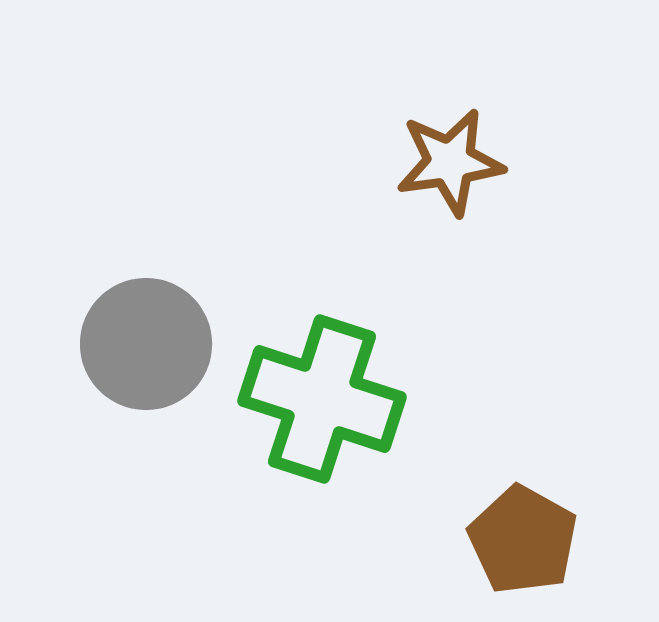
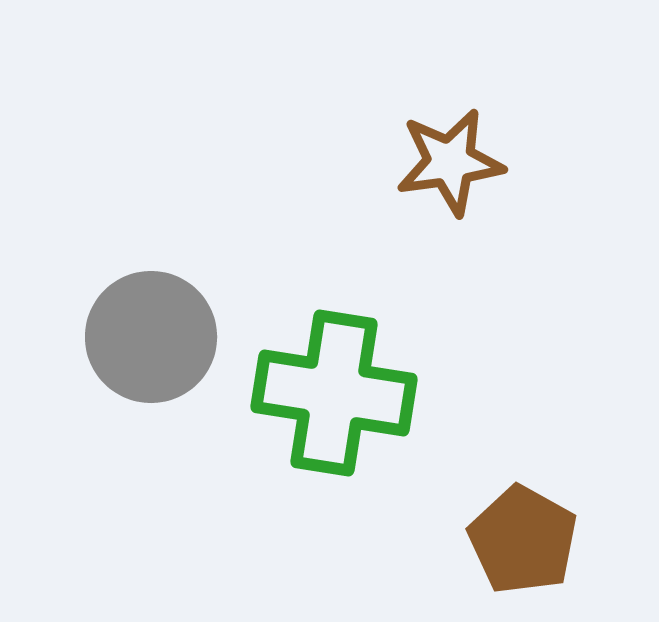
gray circle: moved 5 px right, 7 px up
green cross: moved 12 px right, 6 px up; rotated 9 degrees counterclockwise
